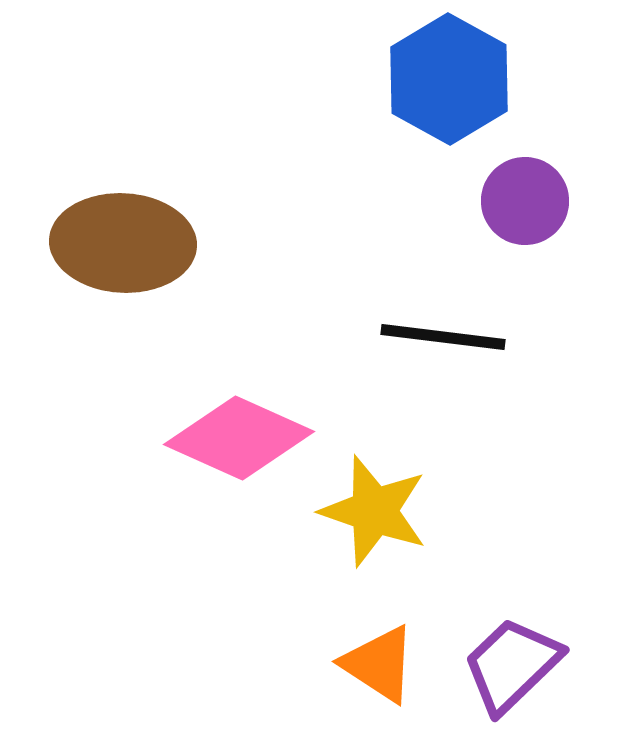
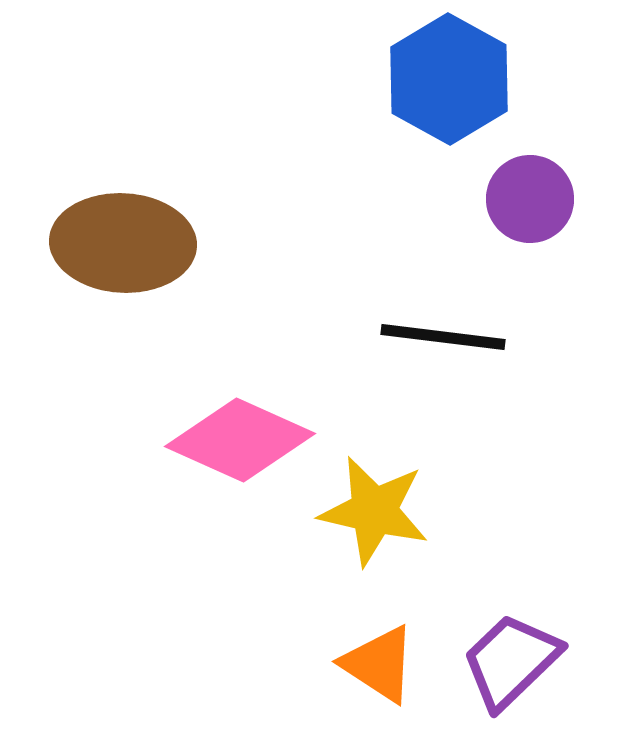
purple circle: moved 5 px right, 2 px up
pink diamond: moved 1 px right, 2 px down
yellow star: rotated 6 degrees counterclockwise
purple trapezoid: moved 1 px left, 4 px up
